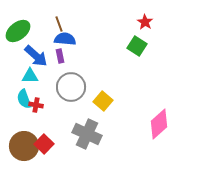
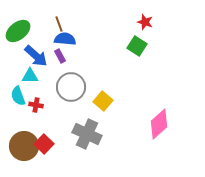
red star: rotated 14 degrees counterclockwise
purple rectangle: rotated 16 degrees counterclockwise
cyan semicircle: moved 6 px left, 3 px up
